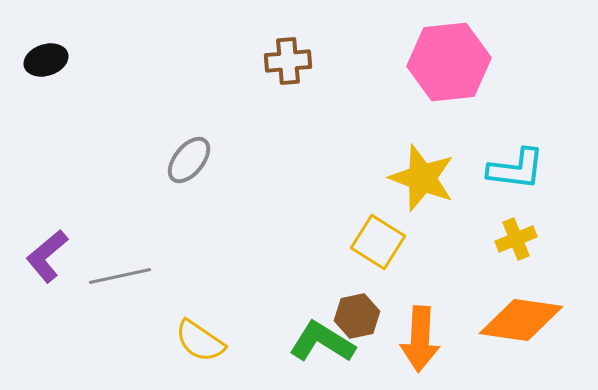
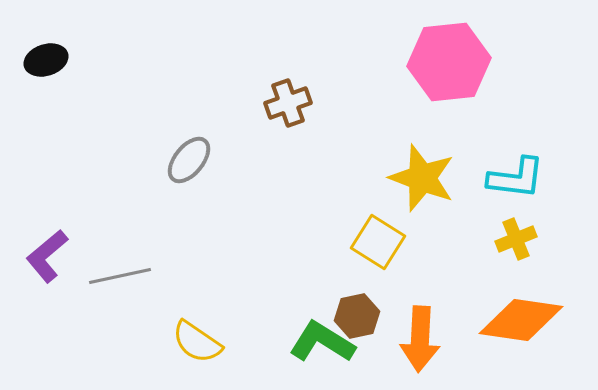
brown cross: moved 42 px down; rotated 15 degrees counterclockwise
cyan L-shape: moved 9 px down
yellow semicircle: moved 3 px left, 1 px down
